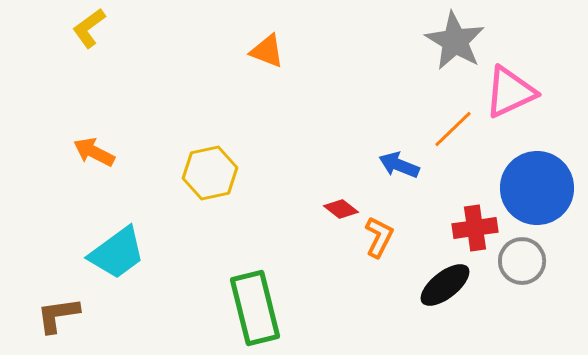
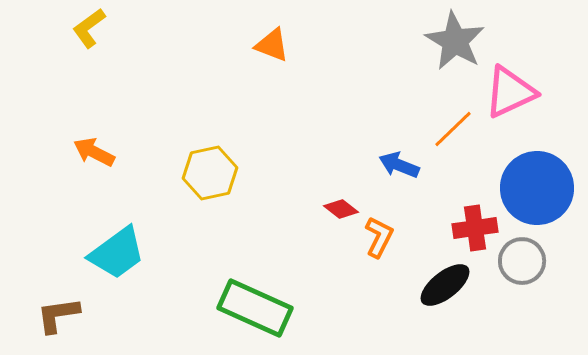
orange triangle: moved 5 px right, 6 px up
green rectangle: rotated 52 degrees counterclockwise
